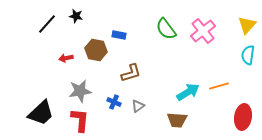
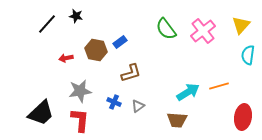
yellow triangle: moved 6 px left
blue rectangle: moved 1 px right, 7 px down; rotated 48 degrees counterclockwise
